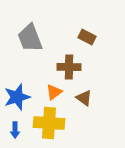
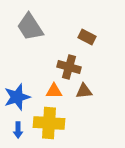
gray trapezoid: moved 11 px up; rotated 12 degrees counterclockwise
brown cross: rotated 15 degrees clockwise
orange triangle: moved 1 px up; rotated 36 degrees clockwise
brown triangle: moved 7 px up; rotated 42 degrees counterclockwise
blue arrow: moved 3 px right
